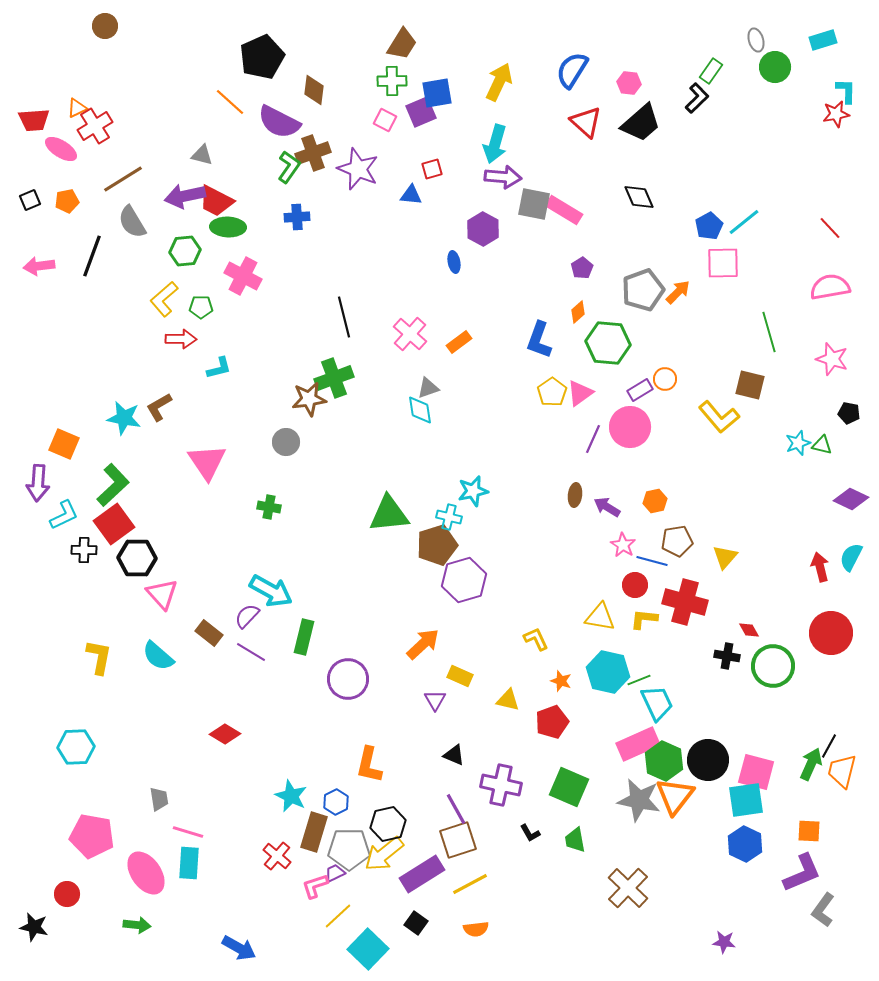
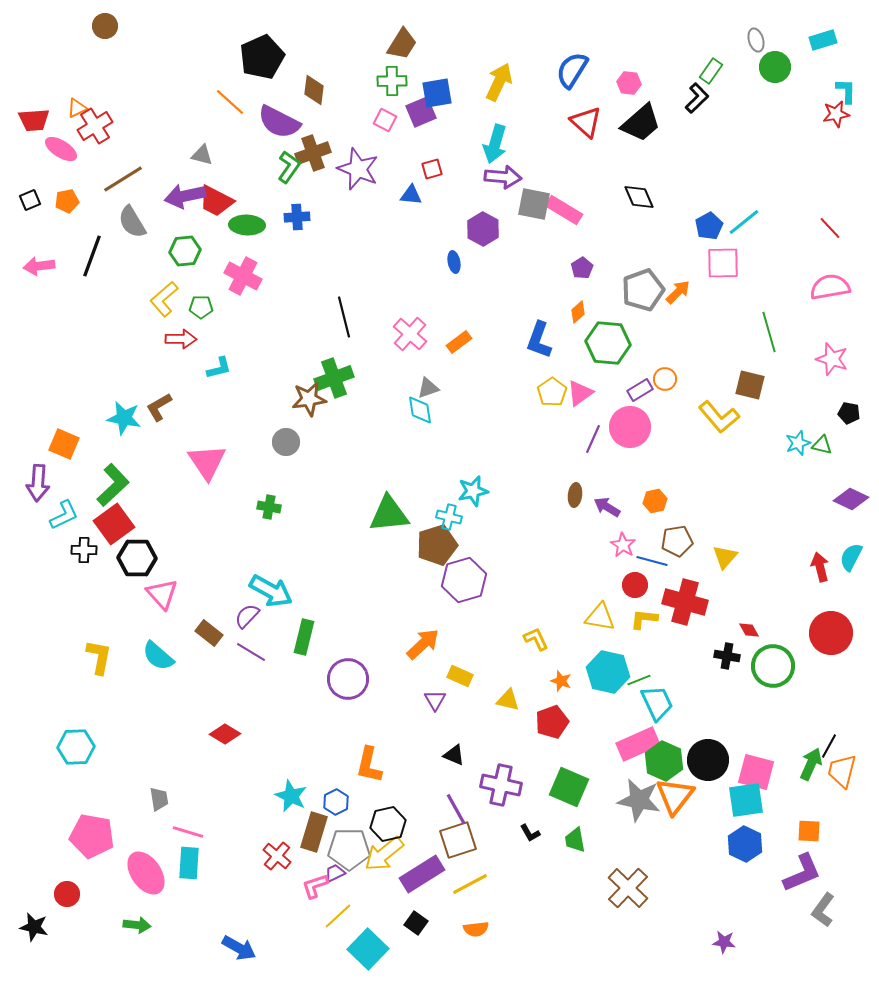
green ellipse at (228, 227): moved 19 px right, 2 px up
